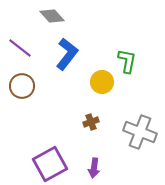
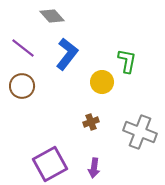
purple line: moved 3 px right
